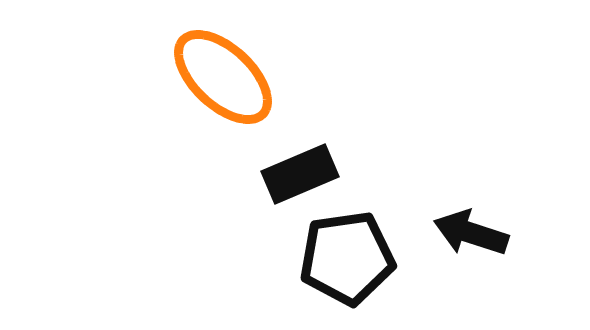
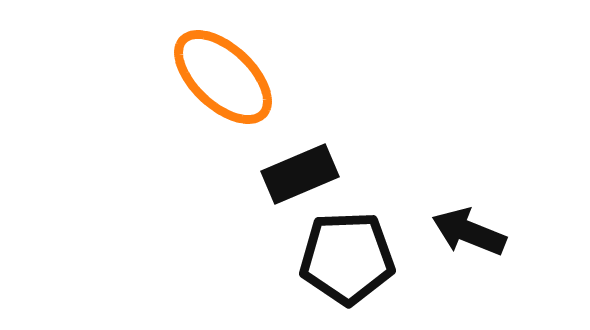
black arrow: moved 2 px left, 1 px up; rotated 4 degrees clockwise
black pentagon: rotated 6 degrees clockwise
